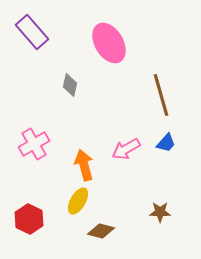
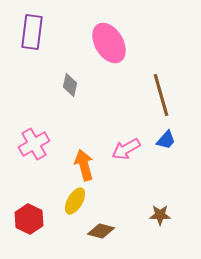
purple rectangle: rotated 48 degrees clockwise
blue trapezoid: moved 3 px up
yellow ellipse: moved 3 px left
brown star: moved 3 px down
